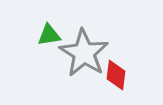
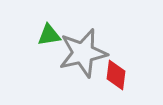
gray star: moved 1 px left; rotated 27 degrees clockwise
